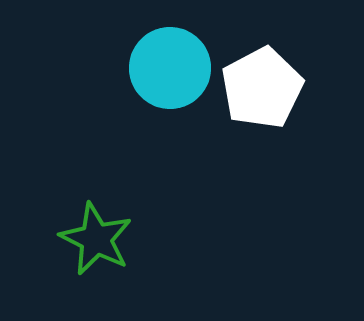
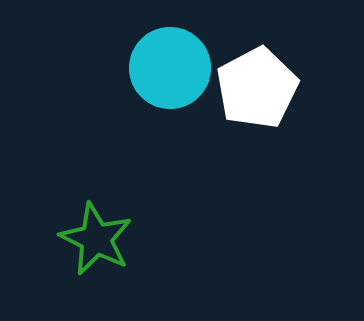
white pentagon: moved 5 px left
